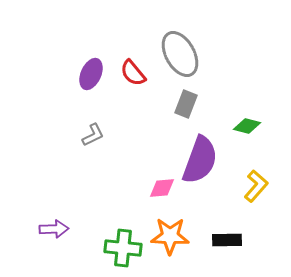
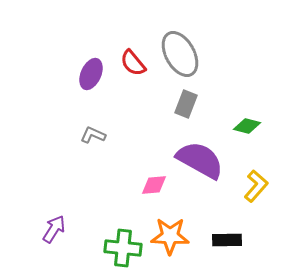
red semicircle: moved 10 px up
gray L-shape: rotated 130 degrees counterclockwise
purple semicircle: rotated 81 degrees counterclockwise
pink diamond: moved 8 px left, 3 px up
purple arrow: rotated 56 degrees counterclockwise
